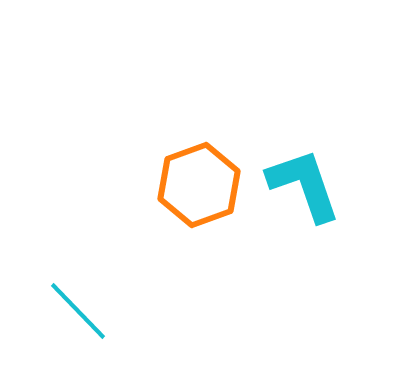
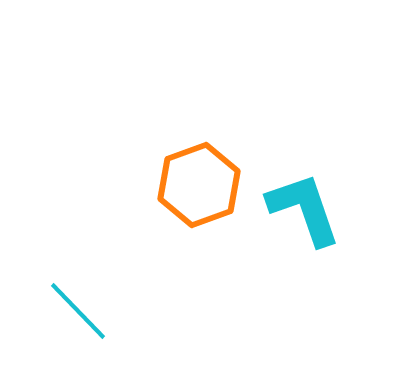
cyan L-shape: moved 24 px down
